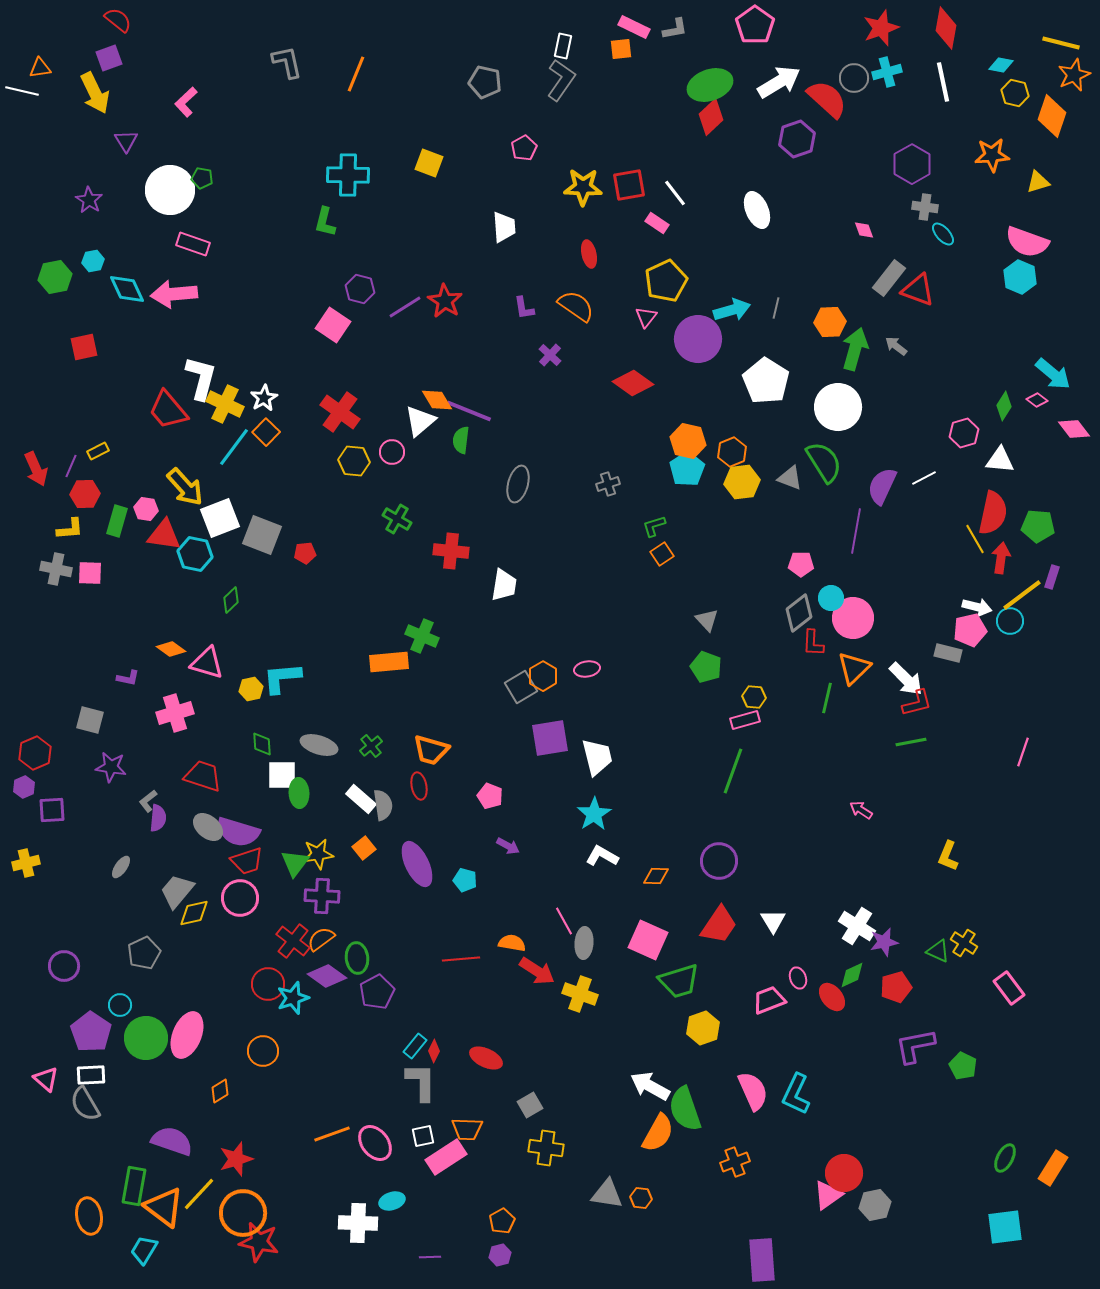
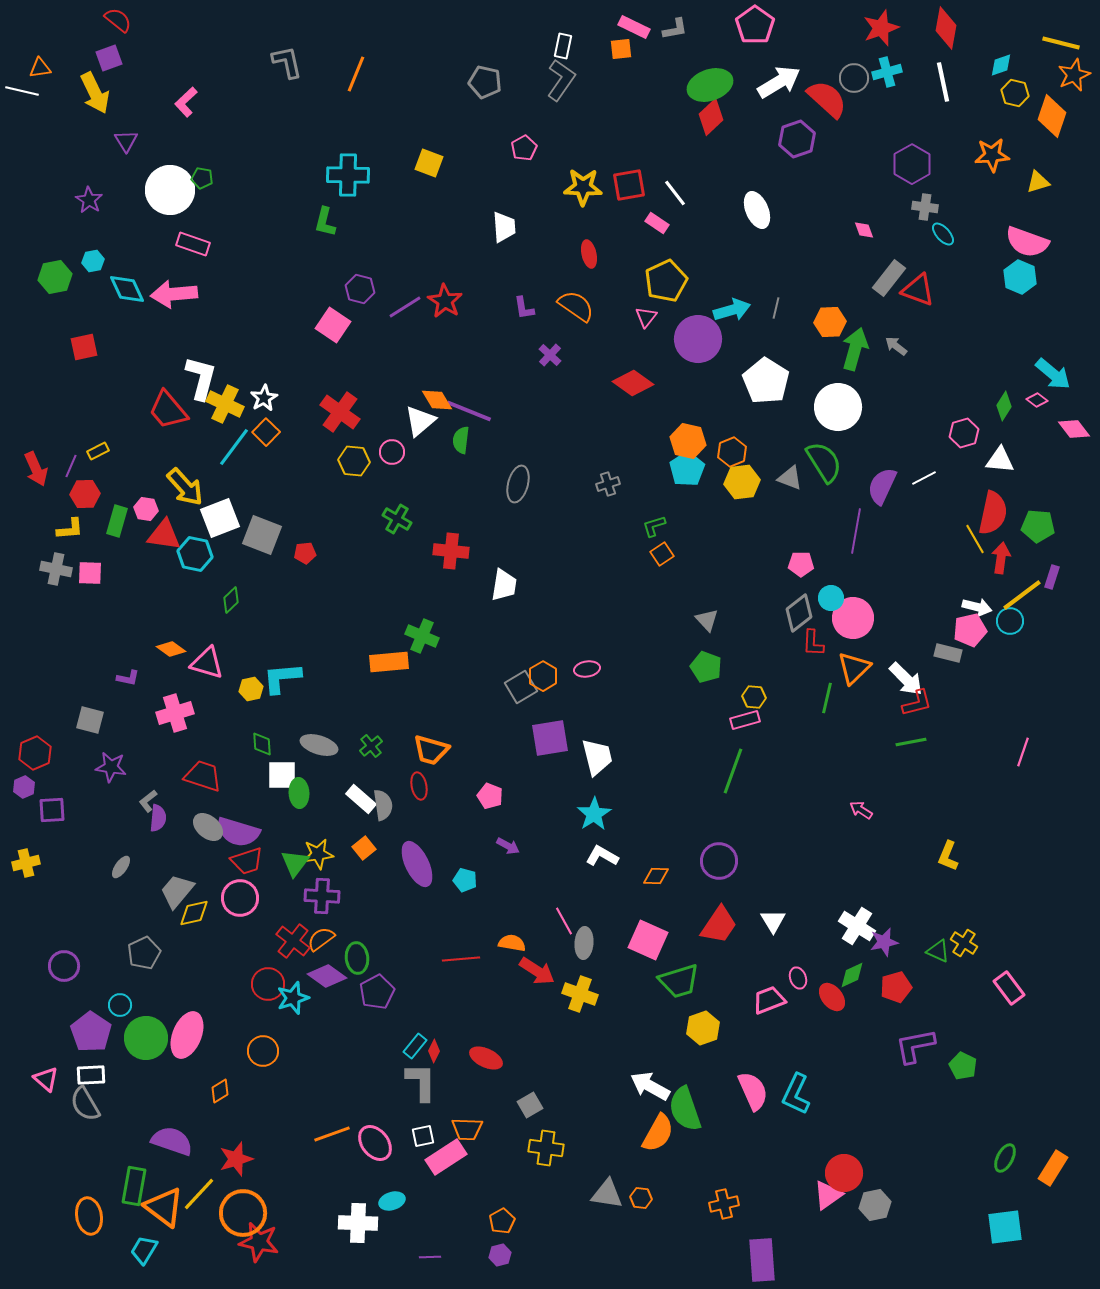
cyan diamond at (1001, 65): rotated 30 degrees counterclockwise
orange cross at (735, 1162): moved 11 px left, 42 px down; rotated 8 degrees clockwise
